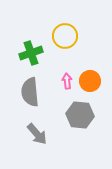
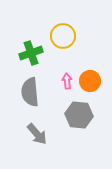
yellow circle: moved 2 px left
gray hexagon: moved 1 px left
